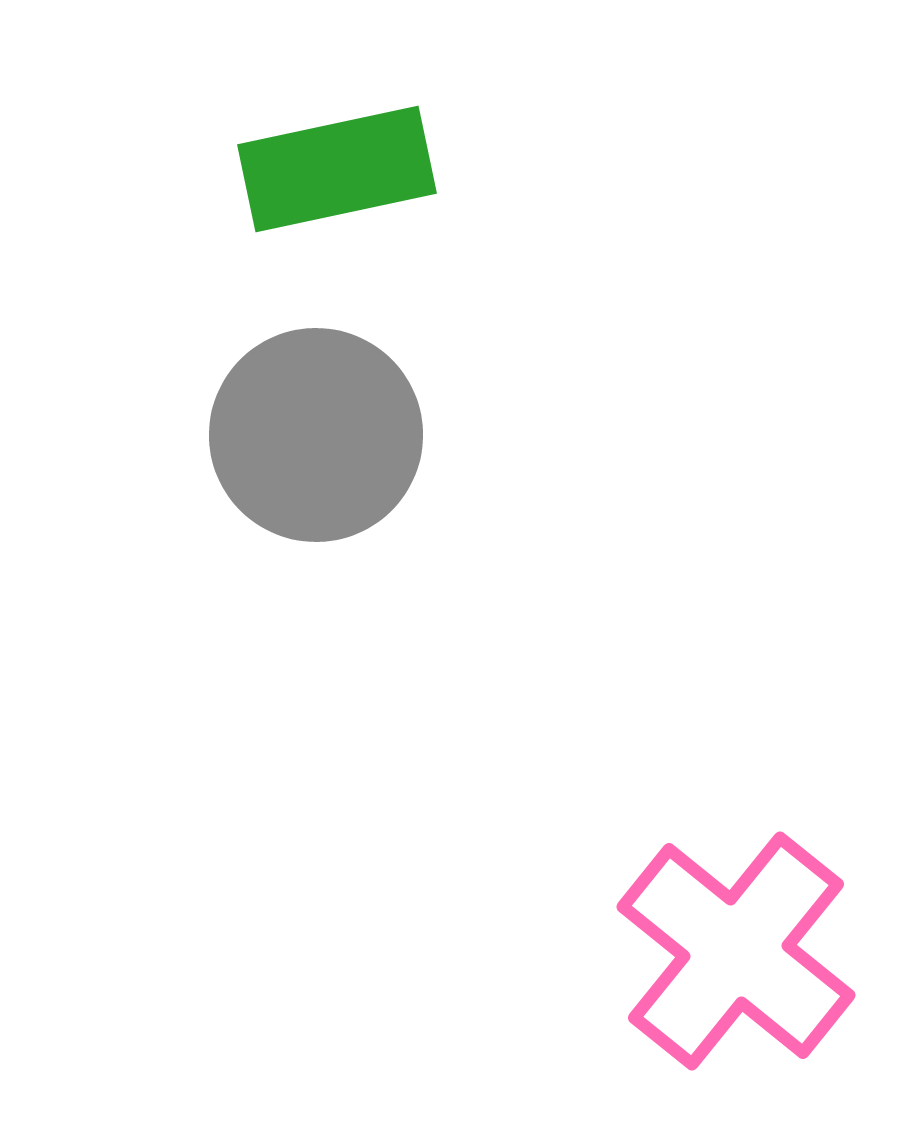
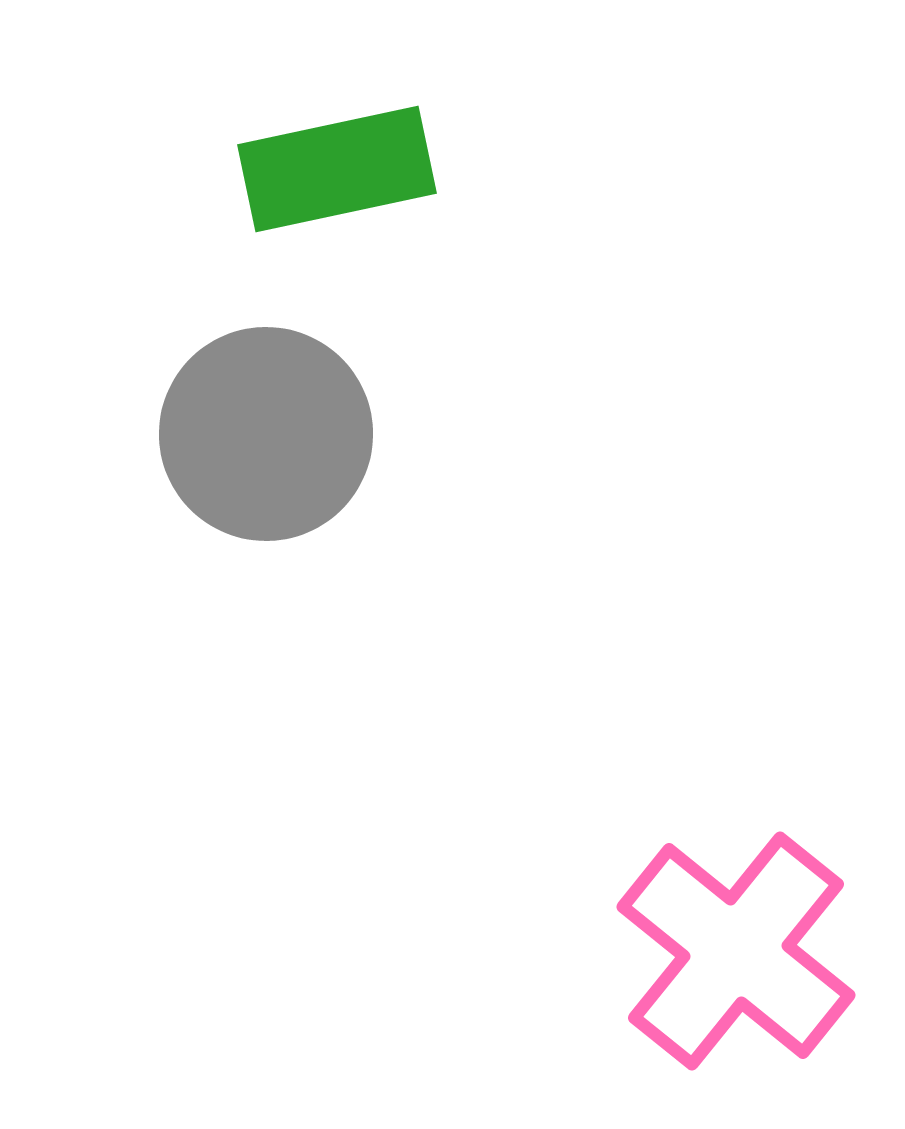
gray circle: moved 50 px left, 1 px up
